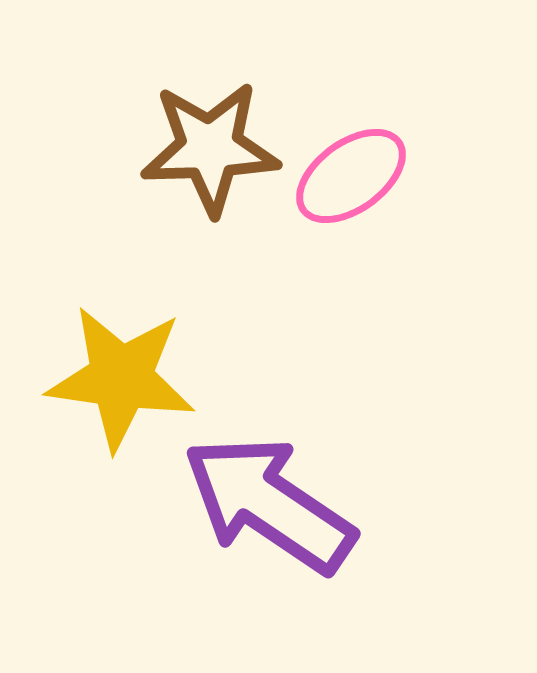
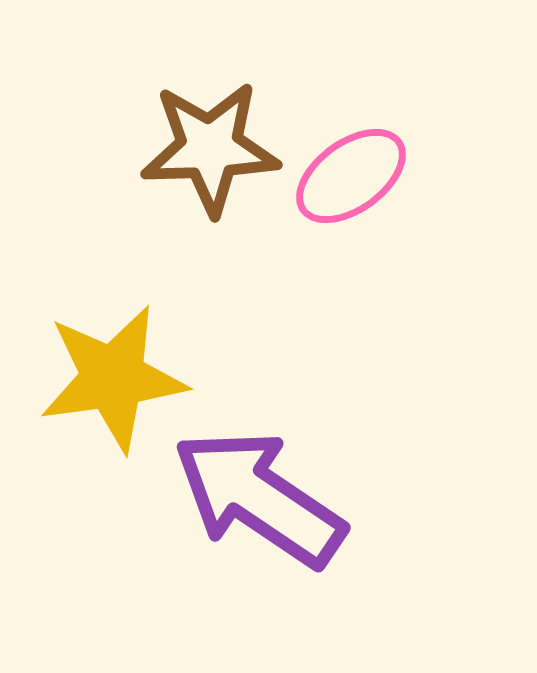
yellow star: moved 8 px left; rotated 16 degrees counterclockwise
purple arrow: moved 10 px left, 6 px up
